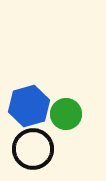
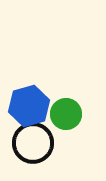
black circle: moved 6 px up
